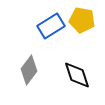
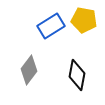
yellow pentagon: moved 2 px right
black diamond: rotated 28 degrees clockwise
